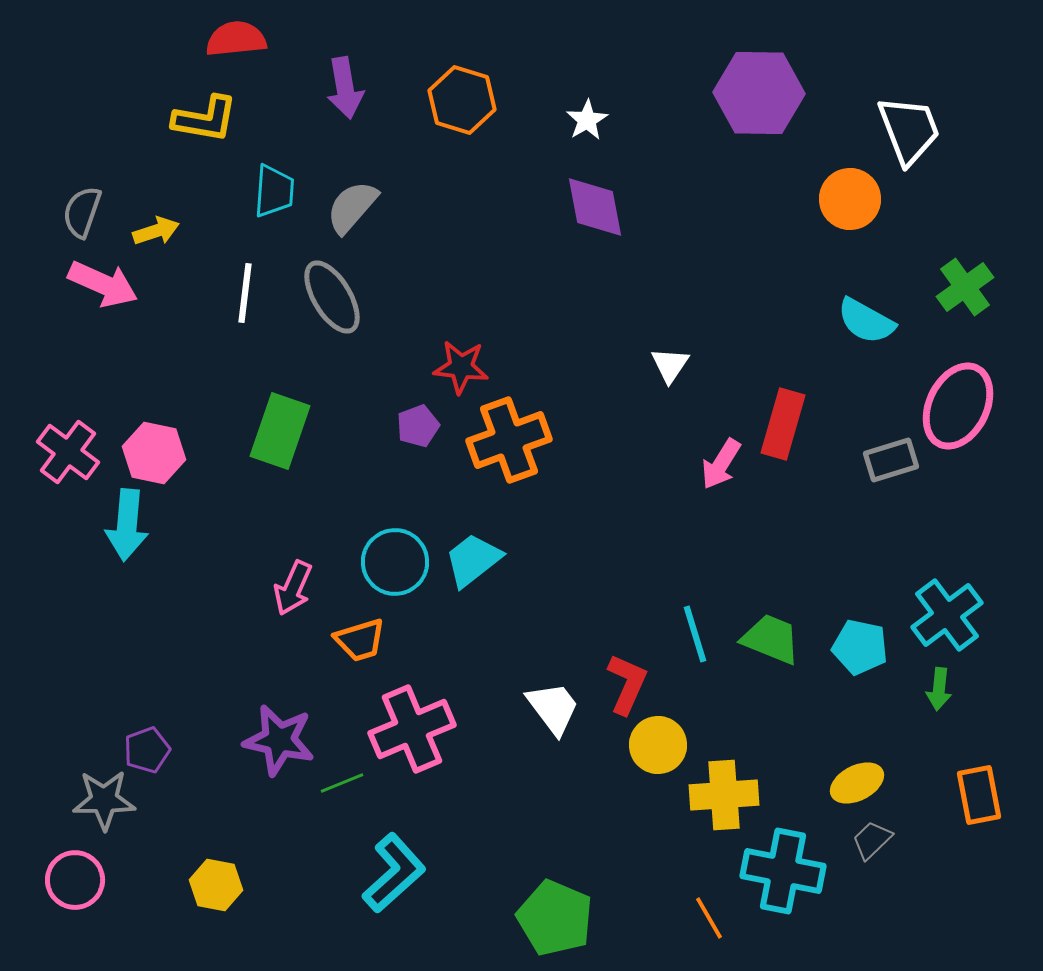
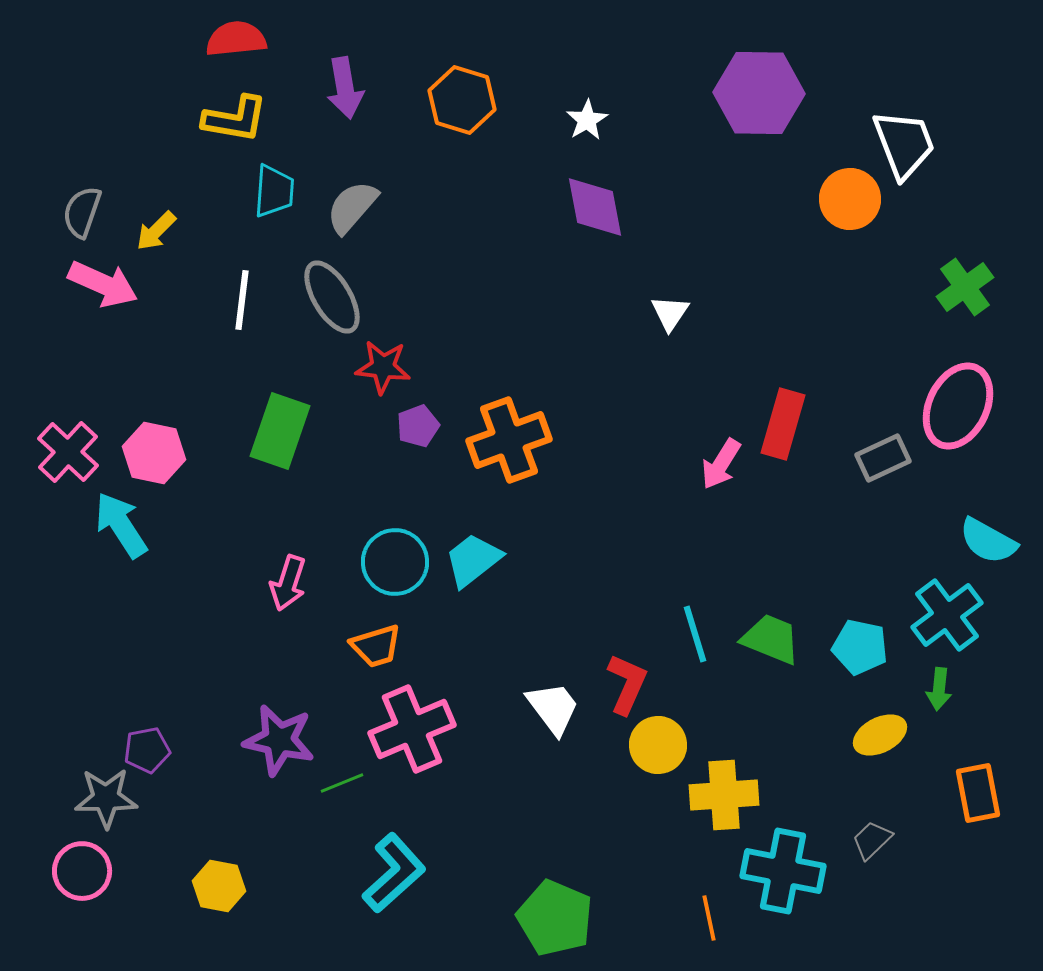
yellow L-shape at (205, 119): moved 30 px right
white trapezoid at (909, 130): moved 5 px left, 14 px down
yellow arrow at (156, 231): rotated 153 degrees clockwise
white line at (245, 293): moved 3 px left, 7 px down
cyan semicircle at (866, 321): moved 122 px right, 220 px down
white triangle at (670, 365): moved 52 px up
red star at (461, 367): moved 78 px left
pink cross at (68, 452): rotated 6 degrees clockwise
gray rectangle at (891, 460): moved 8 px left, 2 px up; rotated 8 degrees counterclockwise
cyan arrow at (127, 525): moved 6 px left; rotated 142 degrees clockwise
pink arrow at (293, 588): moved 5 px left, 5 px up; rotated 6 degrees counterclockwise
orange trapezoid at (360, 640): moved 16 px right, 6 px down
purple pentagon at (147, 750): rotated 9 degrees clockwise
yellow ellipse at (857, 783): moved 23 px right, 48 px up
orange rectangle at (979, 795): moved 1 px left, 2 px up
gray star at (104, 800): moved 2 px right, 2 px up
pink circle at (75, 880): moved 7 px right, 9 px up
yellow hexagon at (216, 885): moved 3 px right, 1 px down
orange line at (709, 918): rotated 18 degrees clockwise
